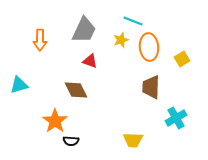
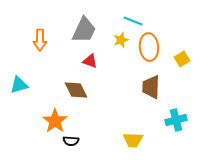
cyan cross: moved 2 px down; rotated 15 degrees clockwise
